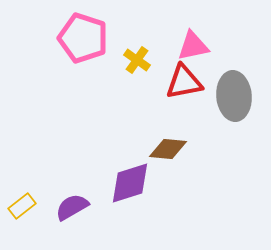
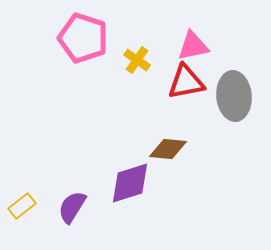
red triangle: moved 2 px right
purple semicircle: rotated 28 degrees counterclockwise
